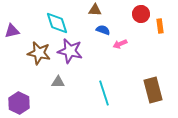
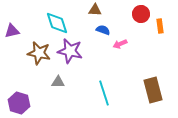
purple hexagon: rotated 10 degrees counterclockwise
